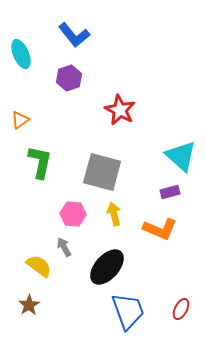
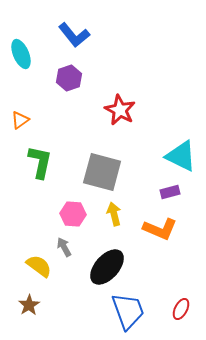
cyan triangle: rotated 16 degrees counterclockwise
